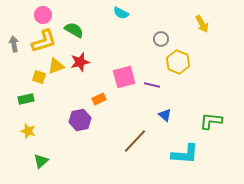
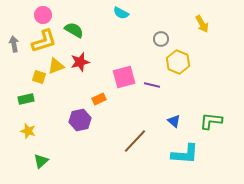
blue triangle: moved 9 px right, 6 px down
